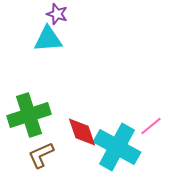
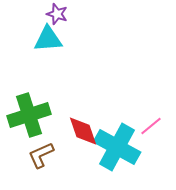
red diamond: moved 1 px right, 1 px up
